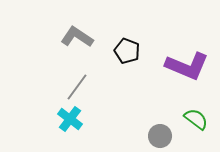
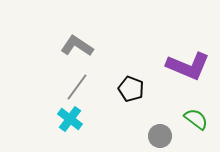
gray L-shape: moved 9 px down
black pentagon: moved 4 px right, 38 px down
purple L-shape: moved 1 px right
